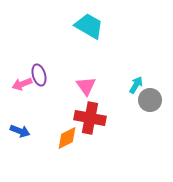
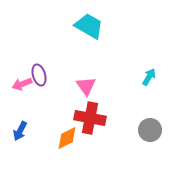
cyan arrow: moved 13 px right, 8 px up
gray circle: moved 30 px down
blue arrow: rotated 96 degrees clockwise
